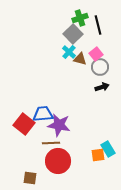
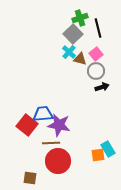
black line: moved 3 px down
gray circle: moved 4 px left, 4 px down
red square: moved 3 px right, 1 px down
